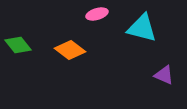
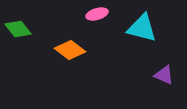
green diamond: moved 16 px up
